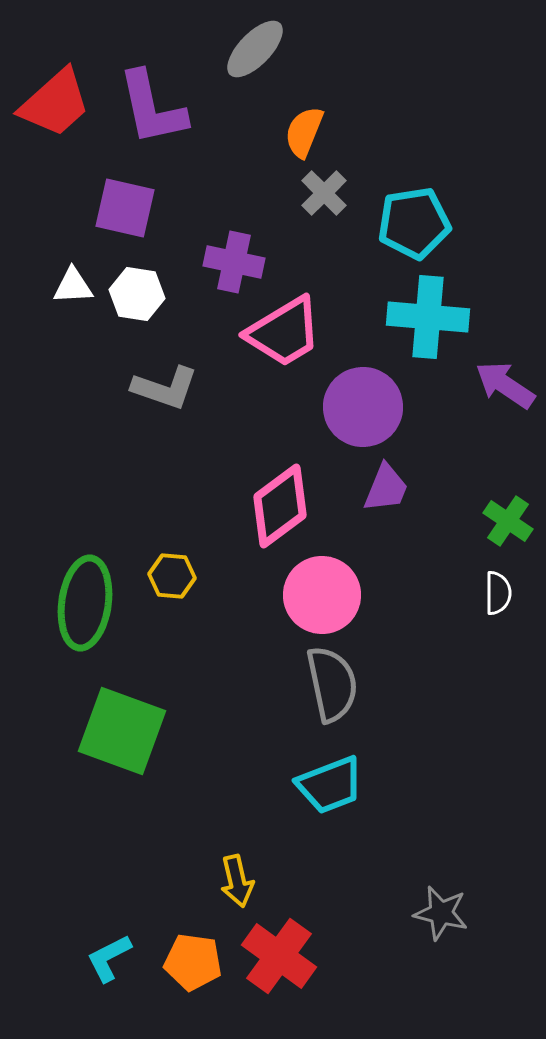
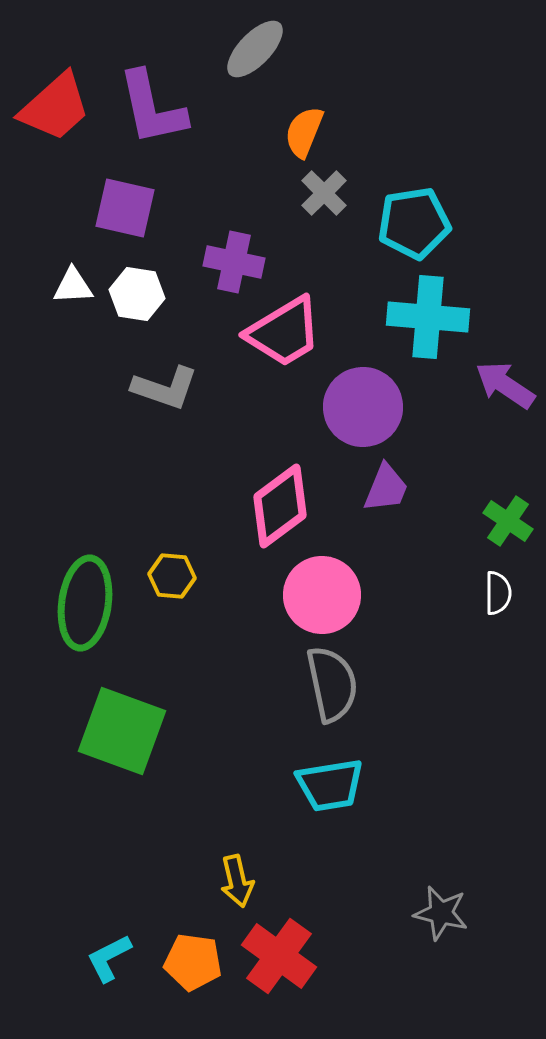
red trapezoid: moved 4 px down
cyan trapezoid: rotated 12 degrees clockwise
